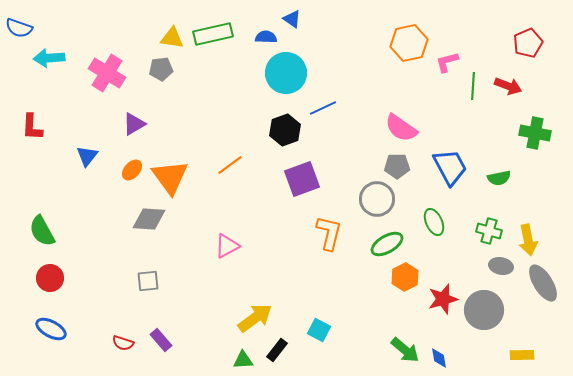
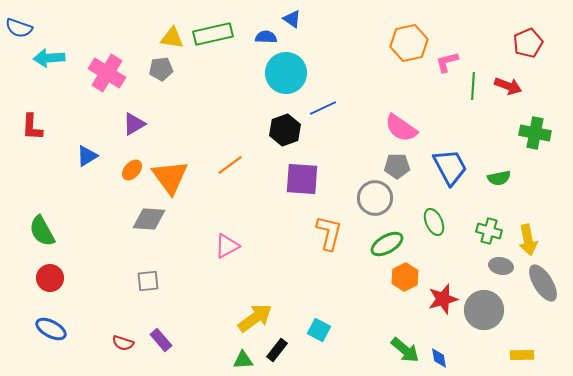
blue triangle at (87, 156): rotated 20 degrees clockwise
purple square at (302, 179): rotated 24 degrees clockwise
gray circle at (377, 199): moved 2 px left, 1 px up
